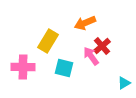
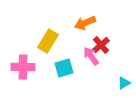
red cross: moved 1 px left, 1 px up
cyan square: rotated 30 degrees counterclockwise
